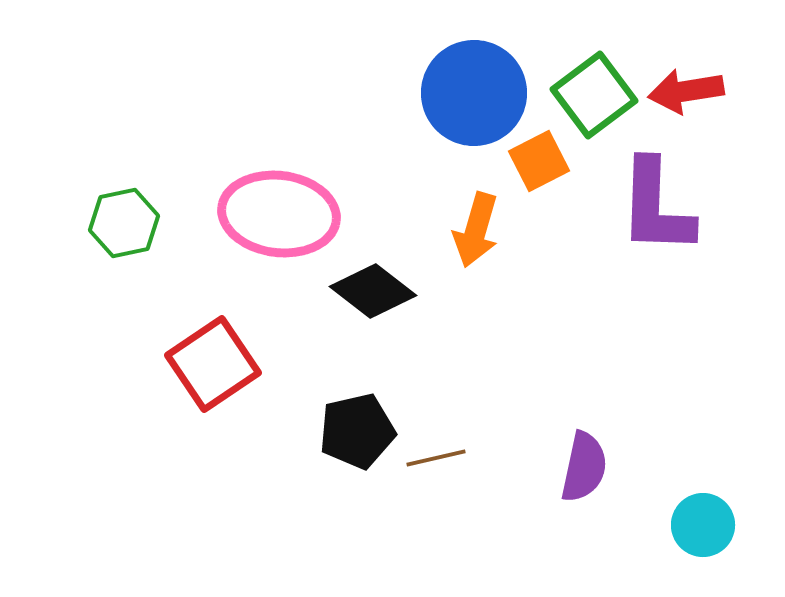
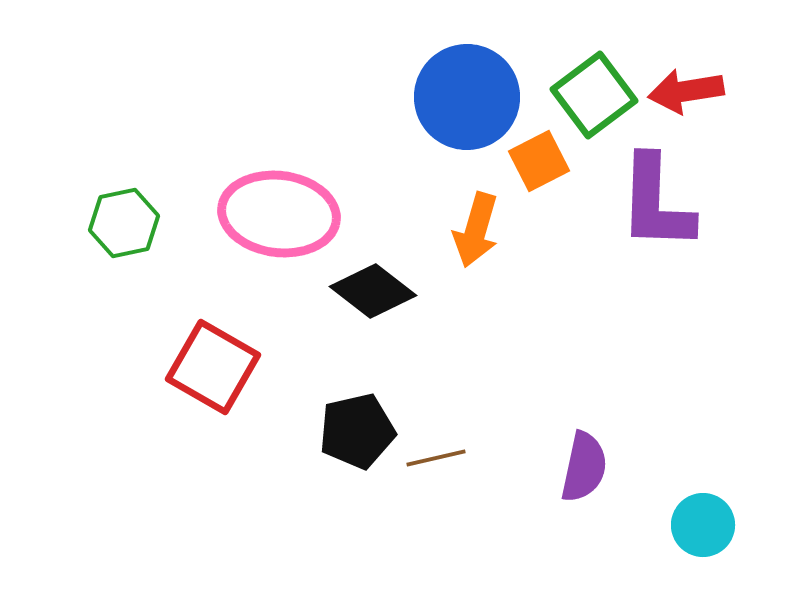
blue circle: moved 7 px left, 4 px down
purple L-shape: moved 4 px up
red square: moved 3 px down; rotated 26 degrees counterclockwise
